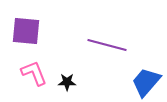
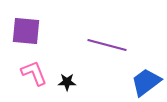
blue trapezoid: rotated 12 degrees clockwise
